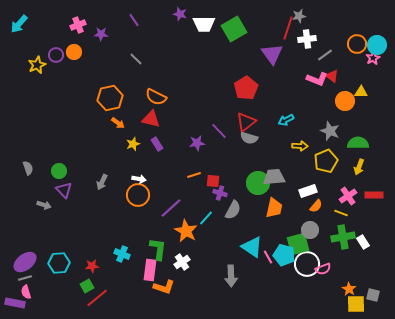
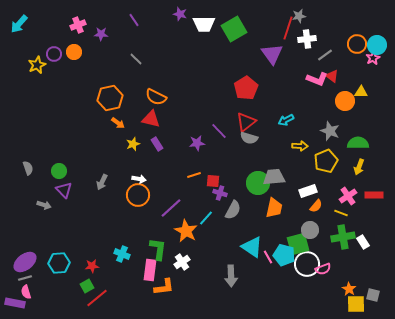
purple circle at (56, 55): moved 2 px left, 1 px up
orange L-shape at (164, 287): rotated 25 degrees counterclockwise
